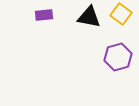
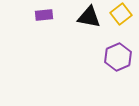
yellow square: rotated 15 degrees clockwise
purple hexagon: rotated 8 degrees counterclockwise
